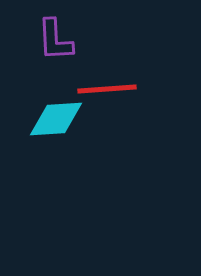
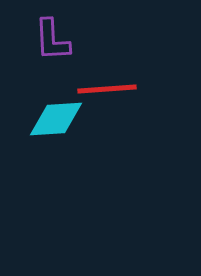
purple L-shape: moved 3 px left
